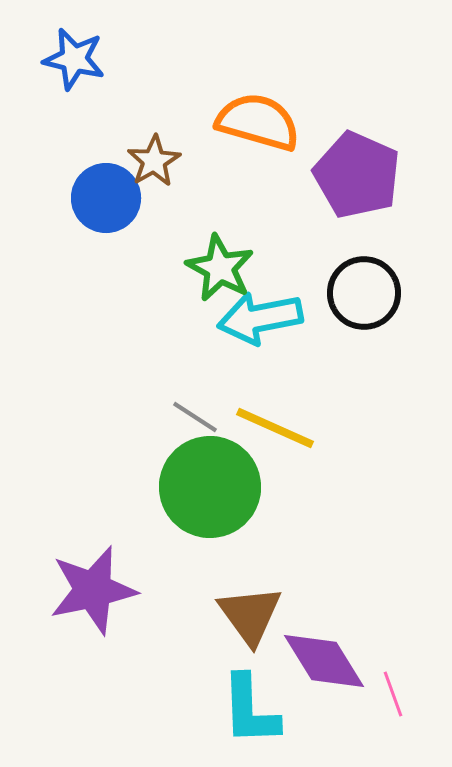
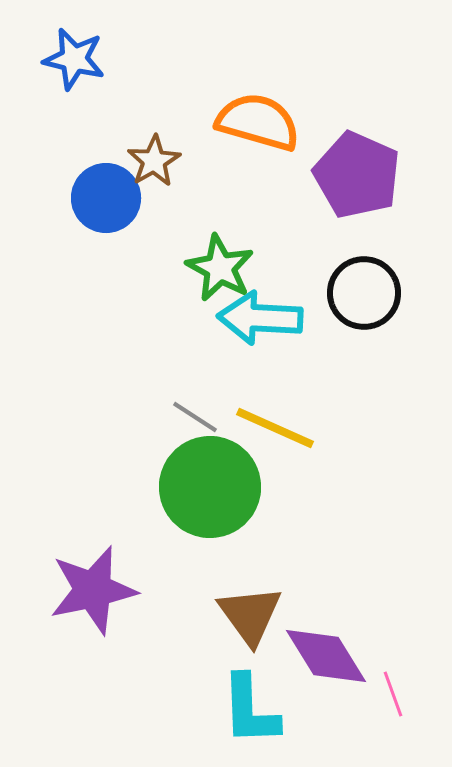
cyan arrow: rotated 14 degrees clockwise
purple diamond: moved 2 px right, 5 px up
